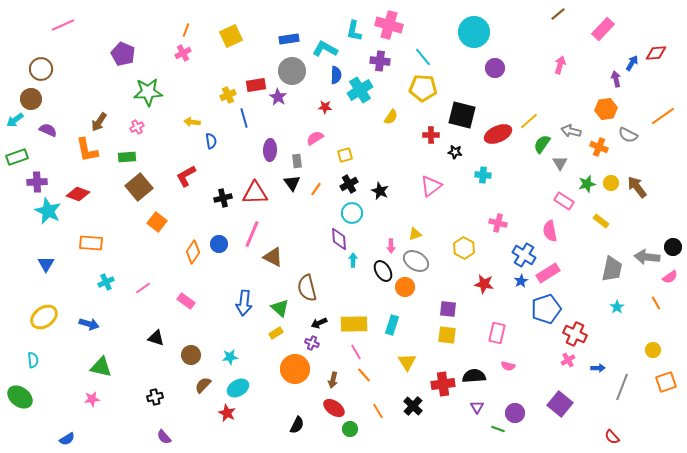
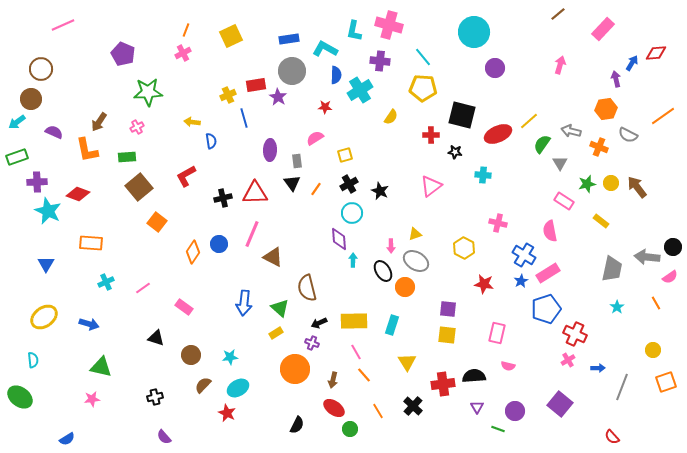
cyan arrow at (15, 120): moved 2 px right, 2 px down
purple semicircle at (48, 130): moved 6 px right, 2 px down
pink rectangle at (186, 301): moved 2 px left, 6 px down
yellow rectangle at (354, 324): moved 3 px up
purple circle at (515, 413): moved 2 px up
